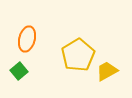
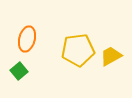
yellow pentagon: moved 5 px up; rotated 24 degrees clockwise
yellow trapezoid: moved 4 px right, 15 px up
